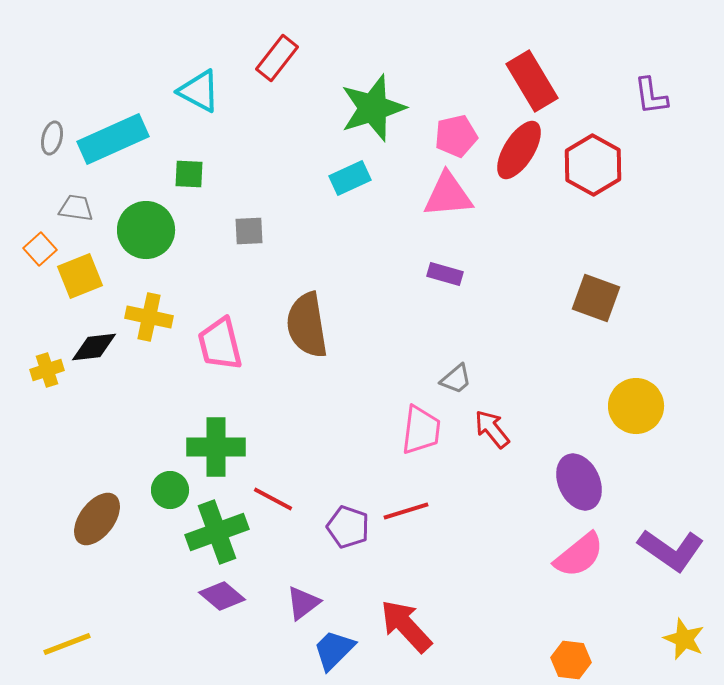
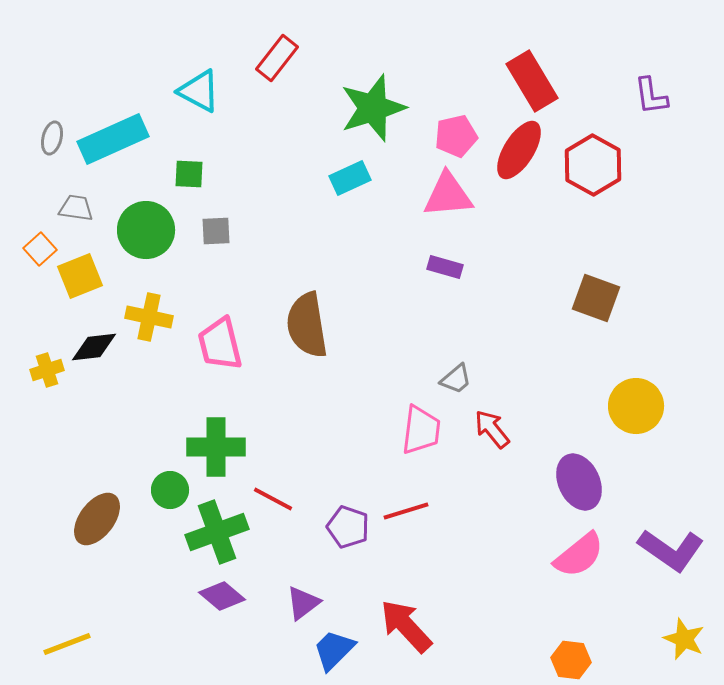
gray square at (249, 231): moved 33 px left
purple rectangle at (445, 274): moved 7 px up
